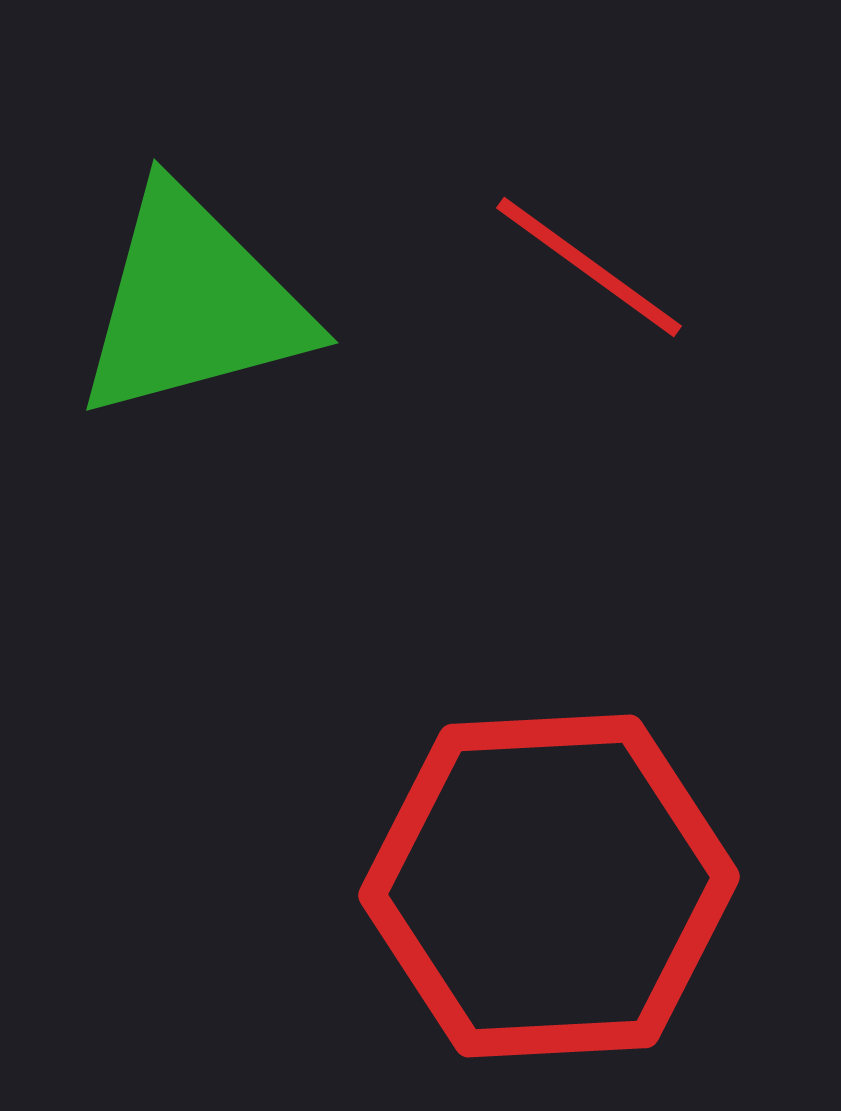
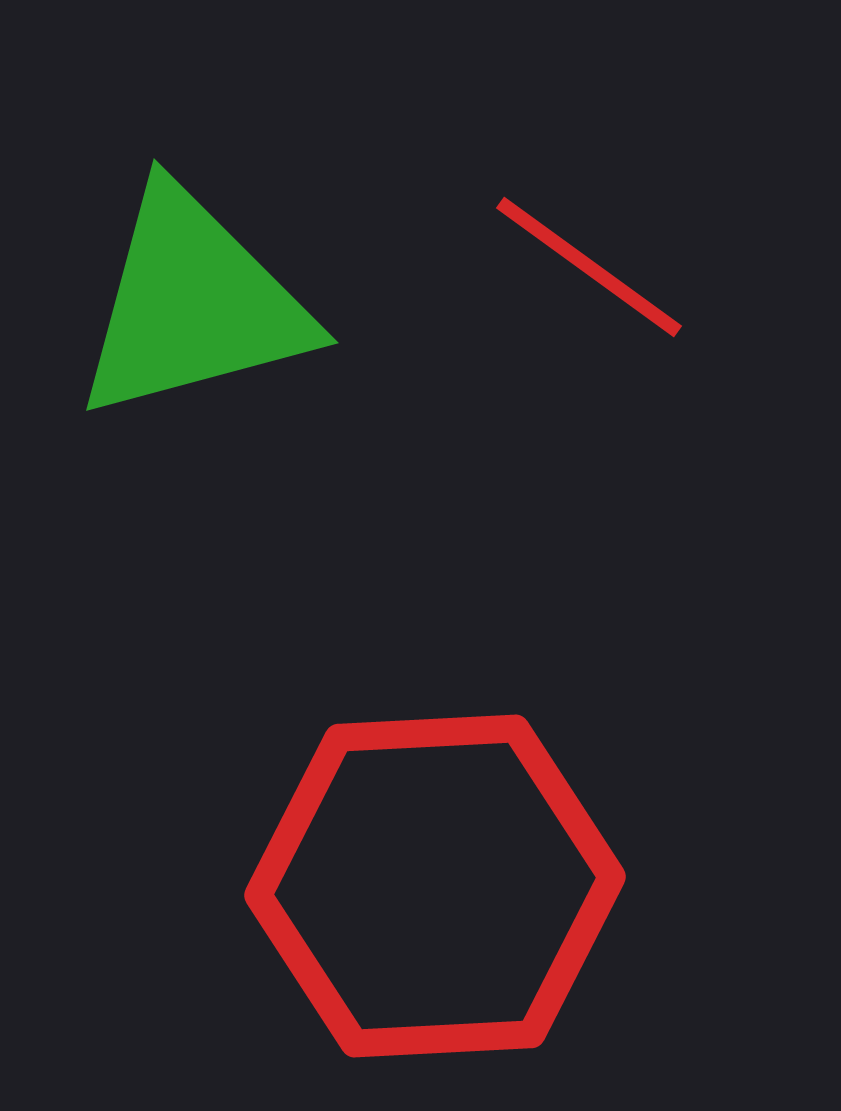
red hexagon: moved 114 px left
